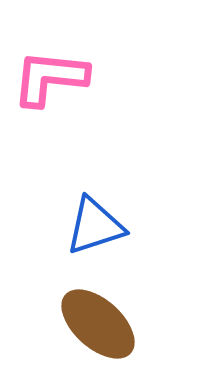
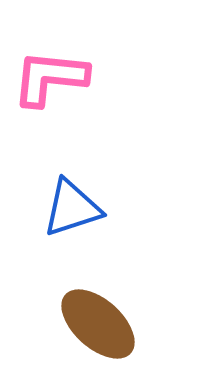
blue triangle: moved 23 px left, 18 px up
